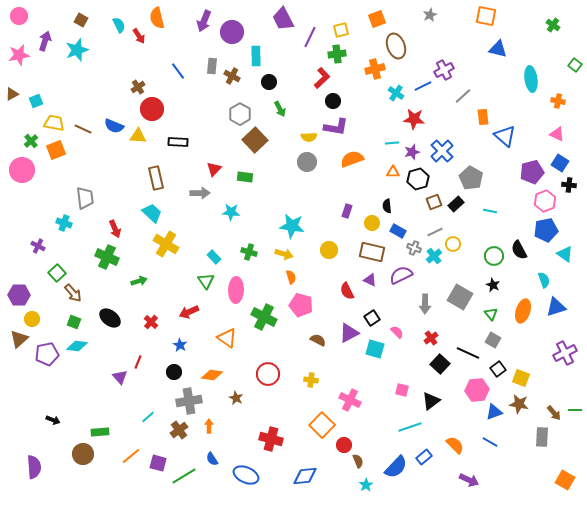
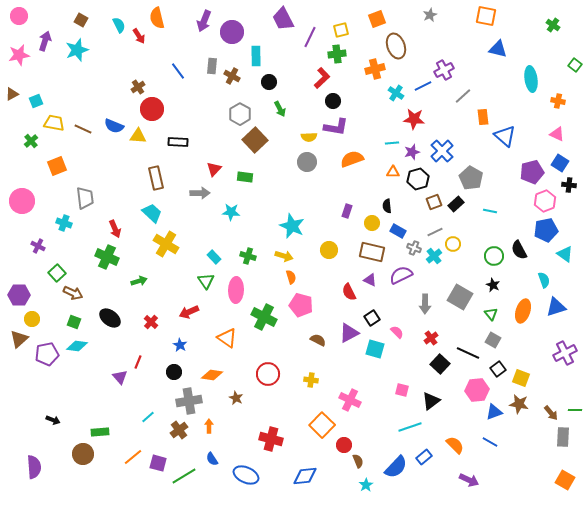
orange square at (56, 150): moved 1 px right, 16 px down
pink circle at (22, 170): moved 31 px down
cyan star at (292, 226): rotated 15 degrees clockwise
green cross at (249, 252): moved 1 px left, 4 px down
yellow arrow at (284, 254): moved 2 px down
red semicircle at (347, 291): moved 2 px right, 1 px down
brown arrow at (73, 293): rotated 24 degrees counterclockwise
brown arrow at (554, 413): moved 3 px left
gray rectangle at (542, 437): moved 21 px right
orange line at (131, 456): moved 2 px right, 1 px down
